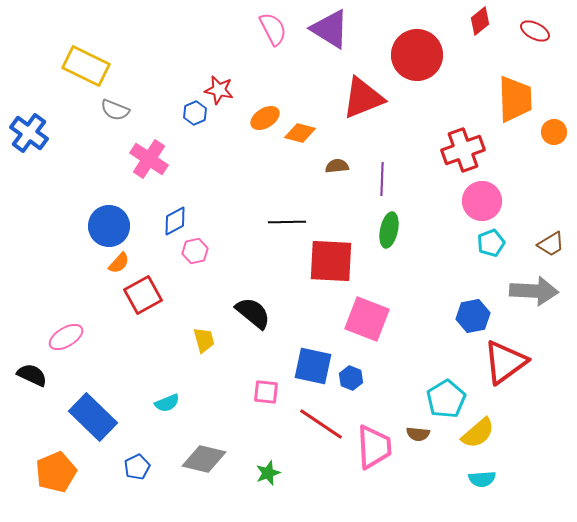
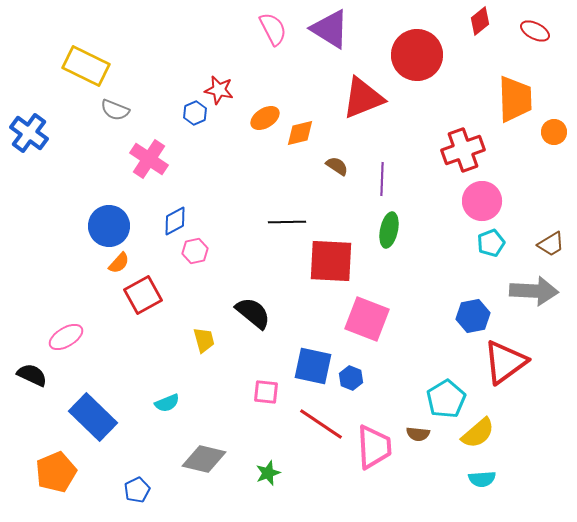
orange diamond at (300, 133): rotated 28 degrees counterclockwise
brown semicircle at (337, 166): rotated 40 degrees clockwise
blue pentagon at (137, 467): moved 23 px down
